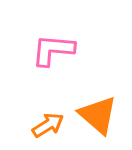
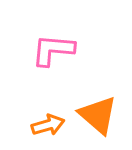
orange arrow: rotated 16 degrees clockwise
